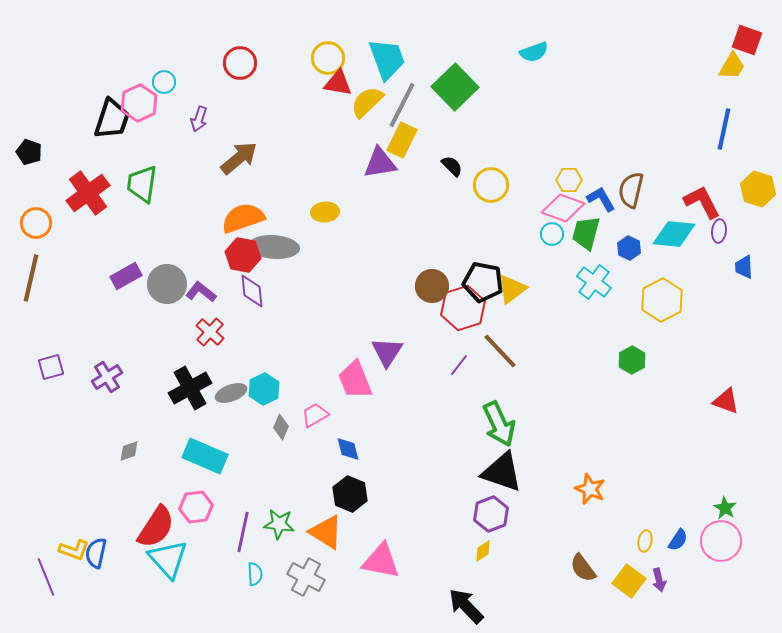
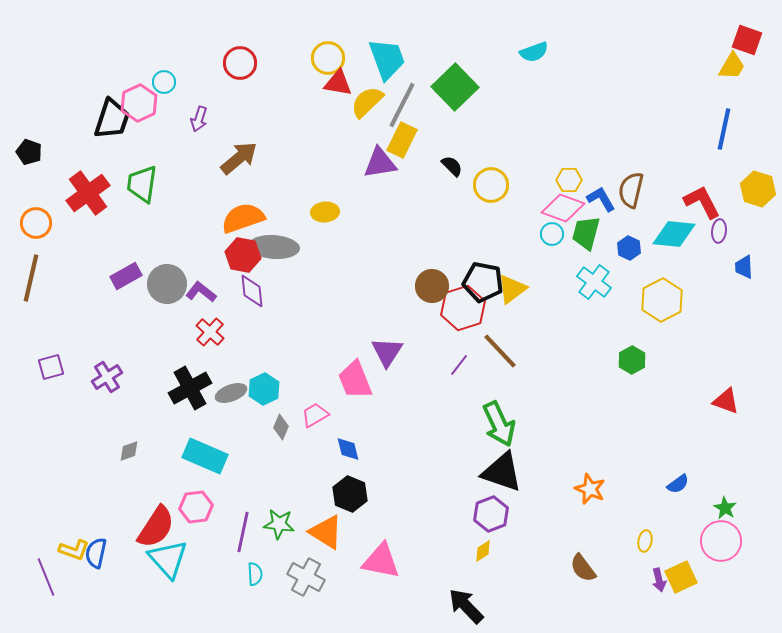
blue semicircle at (678, 540): moved 56 px up; rotated 20 degrees clockwise
yellow square at (629, 581): moved 52 px right, 4 px up; rotated 28 degrees clockwise
